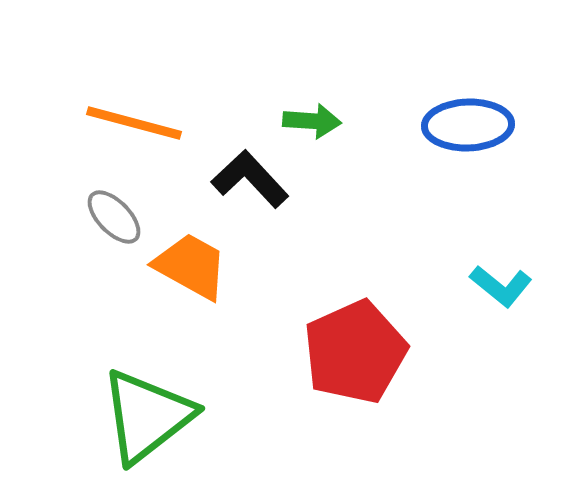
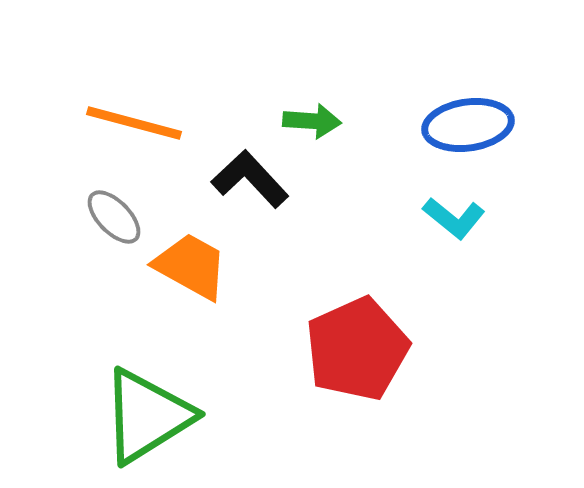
blue ellipse: rotated 6 degrees counterclockwise
cyan L-shape: moved 47 px left, 68 px up
red pentagon: moved 2 px right, 3 px up
green triangle: rotated 6 degrees clockwise
